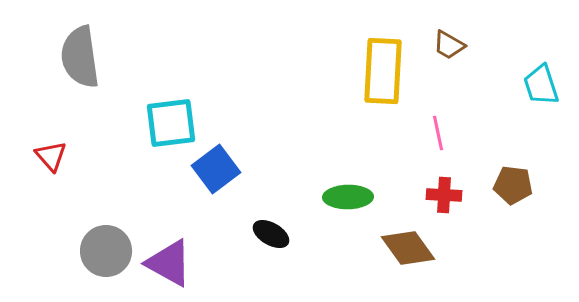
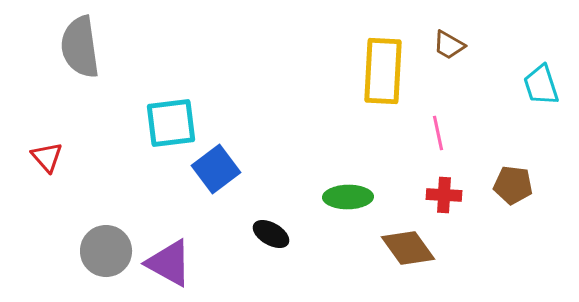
gray semicircle: moved 10 px up
red triangle: moved 4 px left, 1 px down
